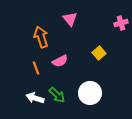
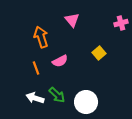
pink triangle: moved 2 px right, 1 px down
white circle: moved 4 px left, 9 px down
